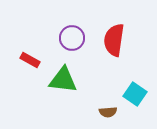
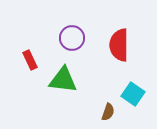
red semicircle: moved 5 px right, 5 px down; rotated 8 degrees counterclockwise
red rectangle: rotated 36 degrees clockwise
cyan square: moved 2 px left
brown semicircle: rotated 66 degrees counterclockwise
